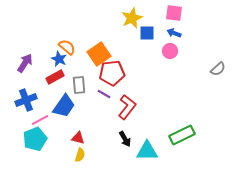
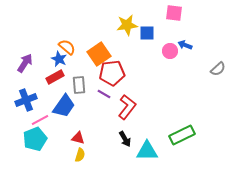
yellow star: moved 5 px left, 7 px down; rotated 15 degrees clockwise
blue arrow: moved 11 px right, 12 px down
